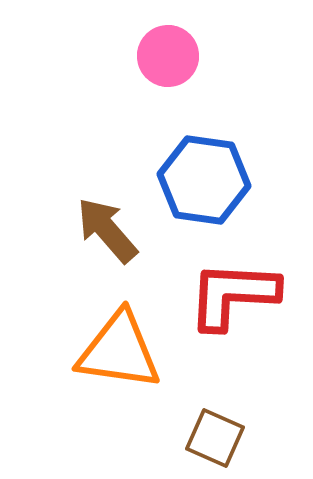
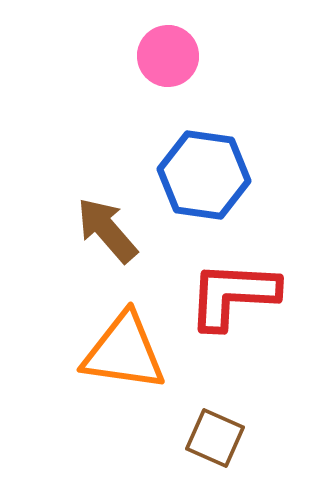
blue hexagon: moved 5 px up
orange triangle: moved 5 px right, 1 px down
